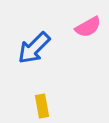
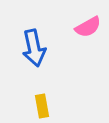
blue arrow: rotated 57 degrees counterclockwise
